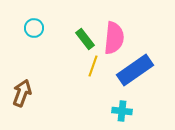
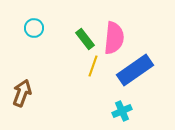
cyan cross: rotated 30 degrees counterclockwise
